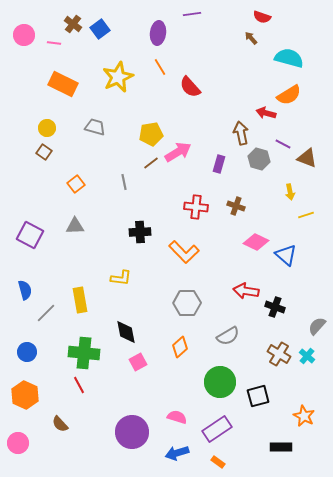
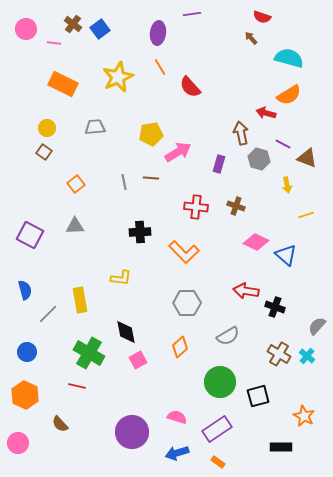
pink circle at (24, 35): moved 2 px right, 6 px up
gray trapezoid at (95, 127): rotated 20 degrees counterclockwise
brown line at (151, 163): moved 15 px down; rotated 42 degrees clockwise
yellow arrow at (290, 192): moved 3 px left, 7 px up
gray line at (46, 313): moved 2 px right, 1 px down
green cross at (84, 353): moved 5 px right; rotated 24 degrees clockwise
pink square at (138, 362): moved 2 px up
red line at (79, 385): moved 2 px left, 1 px down; rotated 48 degrees counterclockwise
